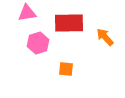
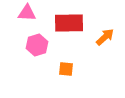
pink triangle: rotated 12 degrees clockwise
orange arrow: rotated 90 degrees clockwise
pink hexagon: moved 1 px left, 2 px down
